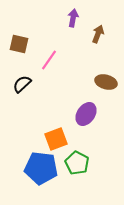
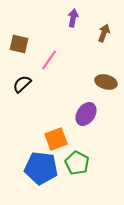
brown arrow: moved 6 px right, 1 px up
